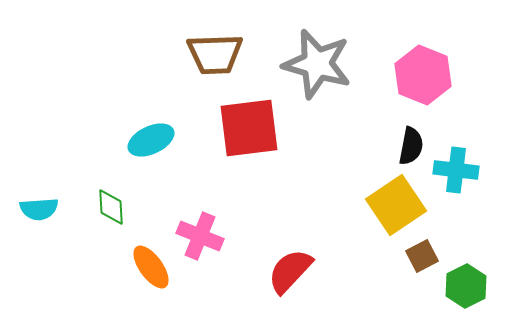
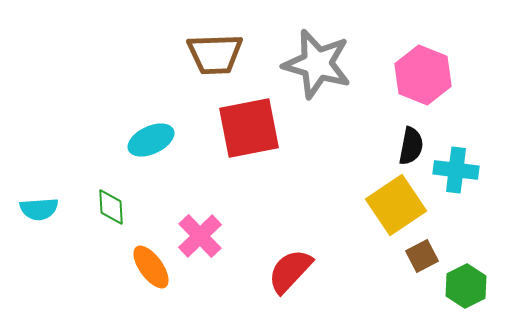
red square: rotated 4 degrees counterclockwise
pink cross: rotated 24 degrees clockwise
